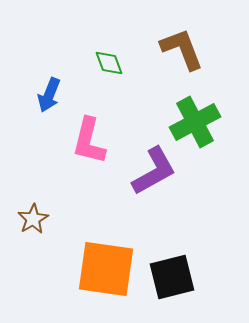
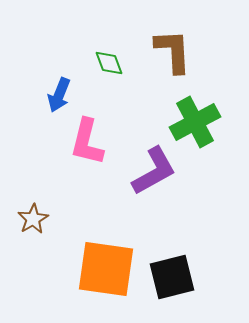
brown L-shape: moved 9 px left, 2 px down; rotated 18 degrees clockwise
blue arrow: moved 10 px right
pink L-shape: moved 2 px left, 1 px down
